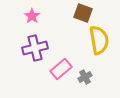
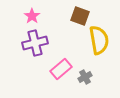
brown square: moved 3 px left, 3 px down
purple cross: moved 5 px up
